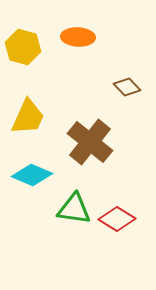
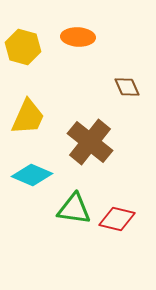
brown diamond: rotated 20 degrees clockwise
red diamond: rotated 18 degrees counterclockwise
